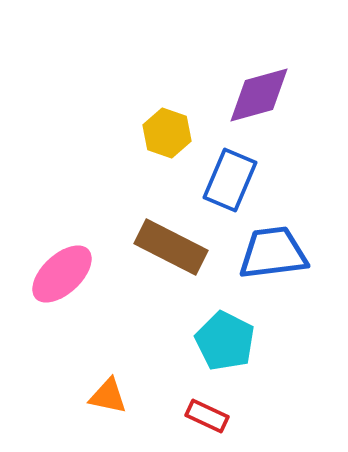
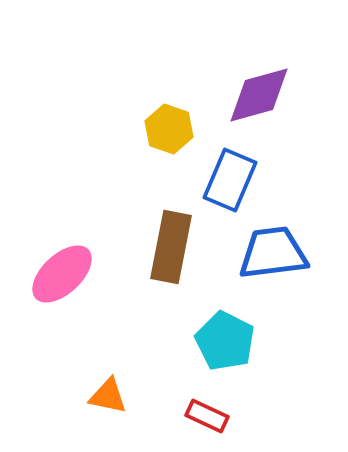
yellow hexagon: moved 2 px right, 4 px up
brown rectangle: rotated 74 degrees clockwise
